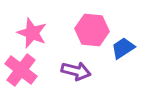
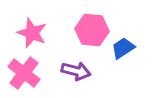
pink cross: moved 3 px right, 3 px down
